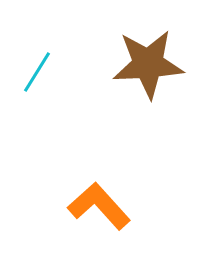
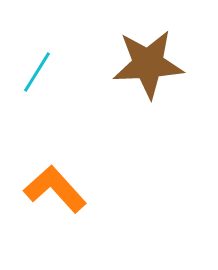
orange L-shape: moved 44 px left, 17 px up
